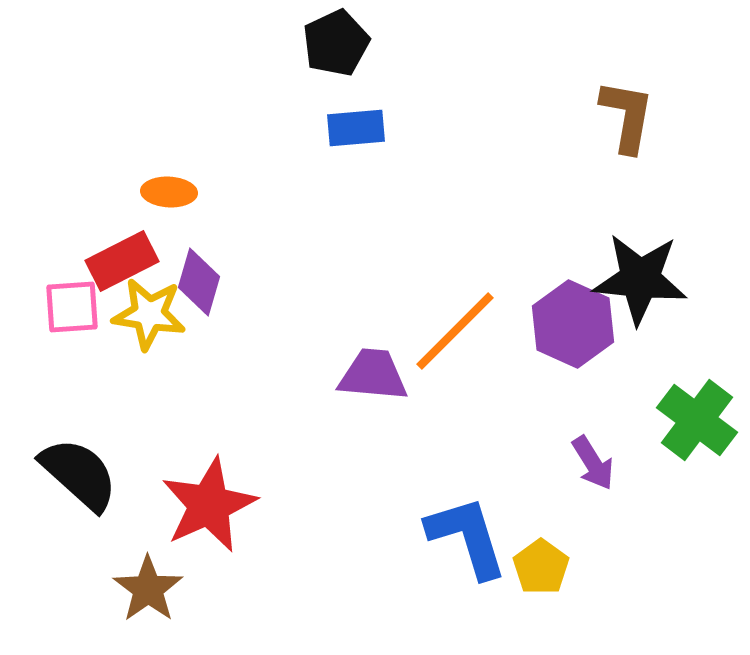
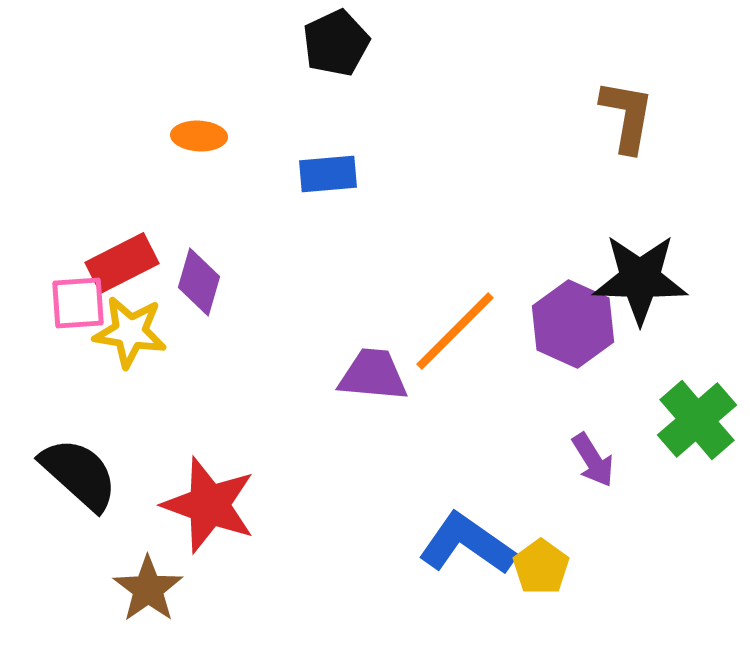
blue rectangle: moved 28 px left, 46 px down
orange ellipse: moved 30 px right, 56 px up
red rectangle: moved 2 px down
black star: rotated 4 degrees counterclockwise
pink square: moved 6 px right, 4 px up
yellow star: moved 19 px left, 18 px down
green cross: rotated 12 degrees clockwise
purple arrow: moved 3 px up
red star: rotated 28 degrees counterclockwise
blue L-shape: moved 7 px down; rotated 38 degrees counterclockwise
